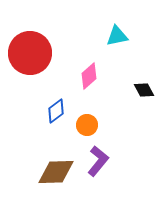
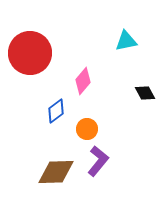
cyan triangle: moved 9 px right, 5 px down
pink diamond: moved 6 px left, 5 px down; rotated 8 degrees counterclockwise
black diamond: moved 1 px right, 3 px down
orange circle: moved 4 px down
